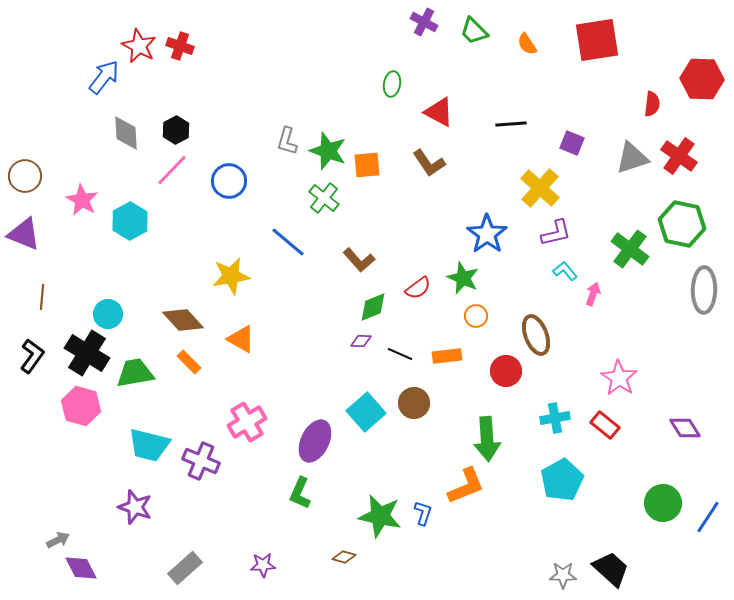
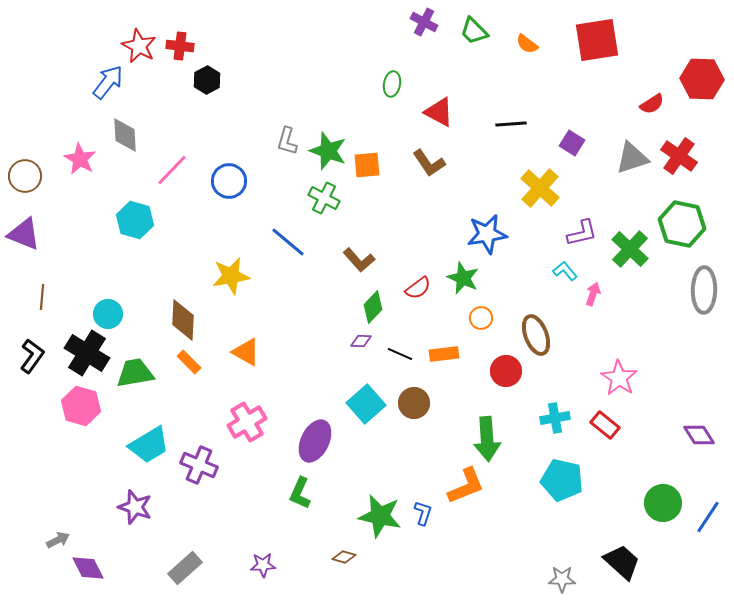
orange semicircle at (527, 44): rotated 20 degrees counterclockwise
red cross at (180, 46): rotated 12 degrees counterclockwise
blue arrow at (104, 77): moved 4 px right, 5 px down
red semicircle at (652, 104): rotated 50 degrees clockwise
black hexagon at (176, 130): moved 31 px right, 50 px up
gray diamond at (126, 133): moved 1 px left, 2 px down
purple square at (572, 143): rotated 10 degrees clockwise
green cross at (324, 198): rotated 12 degrees counterclockwise
pink star at (82, 200): moved 2 px left, 41 px up
cyan hexagon at (130, 221): moved 5 px right, 1 px up; rotated 15 degrees counterclockwise
purple L-shape at (556, 233): moved 26 px right
blue star at (487, 234): rotated 27 degrees clockwise
green cross at (630, 249): rotated 6 degrees clockwise
green diamond at (373, 307): rotated 24 degrees counterclockwise
orange circle at (476, 316): moved 5 px right, 2 px down
brown diamond at (183, 320): rotated 45 degrees clockwise
orange triangle at (241, 339): moved 5 px right, 13 px down
orange rectangle at (447, 356): moved 3 px left, 2 px up
cyan square at (366, 412): moved 8 px up
purple diamond at (685, 428): moved 14 px right, 7 px down
cyan trapezoid at (149, 445): rotated 45 degrees counterclockwise
purple cross at (201, 461): moved 2 px left, 4 px down
cyan pentagon at (562, 480): rotated 30 degrees counterclockwise
purple diamond at (81, 568): moved 7 px right
black trapezoid at (611, 569): moved 11 px right, 7 px up
gray star at (563, 575): moved 1 px left, 4 px down
